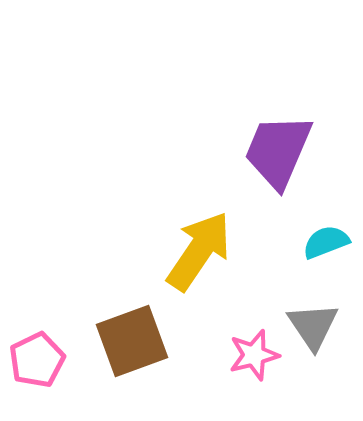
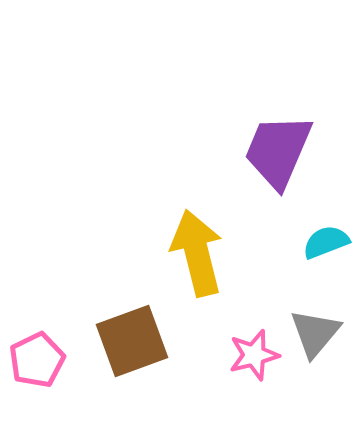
yellow arrow: moved 2 px left, 2 px down; rotated 48 degrees counterclockwise
gray triangle: moved 2 px right, 7 px down; rotated 14 degrees clockwise
